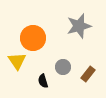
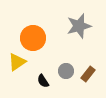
yellow triangle: moved 1 px down; rotated 30 degrees clockwise
gray circle: moved 3 px right, 4 px down
black semicircle: rotated 16 degrees counterclockwise
